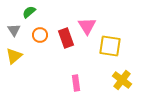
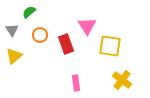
gray triangle: moved 2 px left
red rectangle: moved 6 px down
